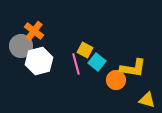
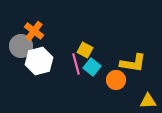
cyan square: moved 5 px left, 5 px down
yellow L-shape: moved 5 px up
yellow triangle: moved 1 px right, 1 px down; rotated 18 degrees counterclockwise
